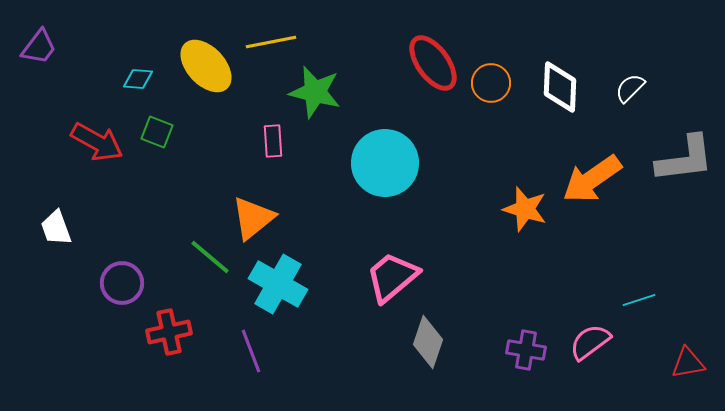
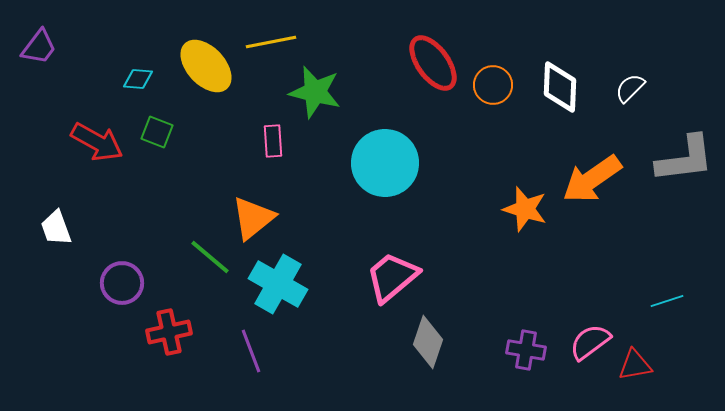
orange circle: moved 2 px right, 2 px down
cyan line: moved 28 px right, 1 px down
red triangle: moved 53 px left, 2 px down
